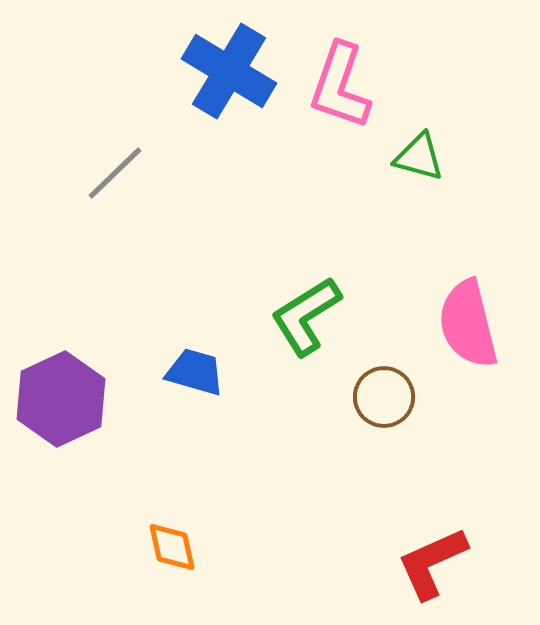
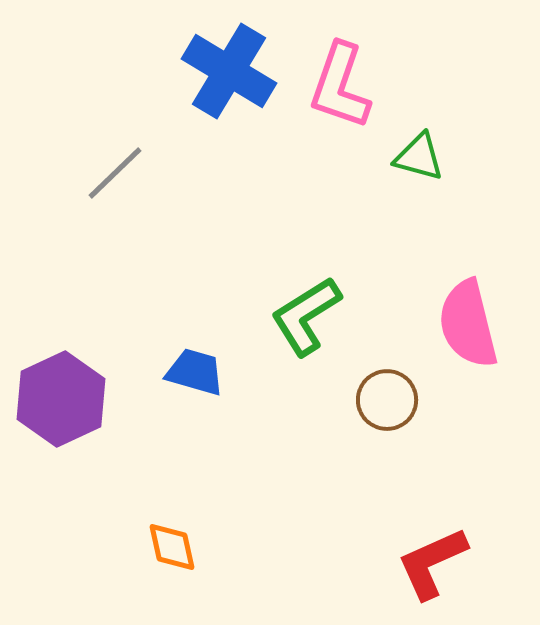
brown circle: moved 3 px right, 3 px down
